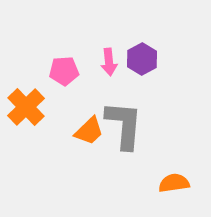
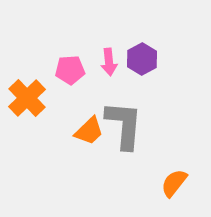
pink pentagon: moved 6 px right, 1 px up
orange cross: moved 1 px right, 9 px up
orange semicircle: rotated 44 degrees counterclockwise
